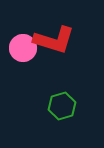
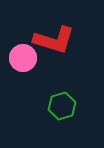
pink circle: moved 10 px down
